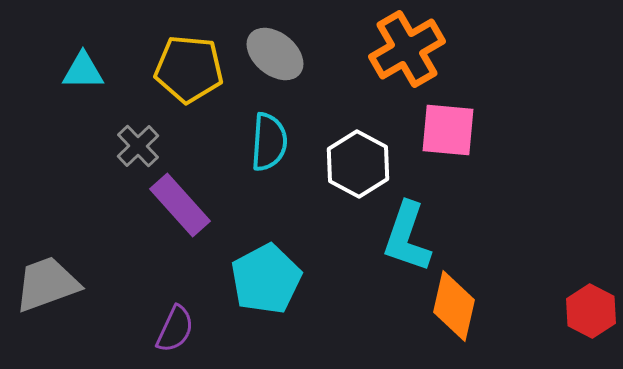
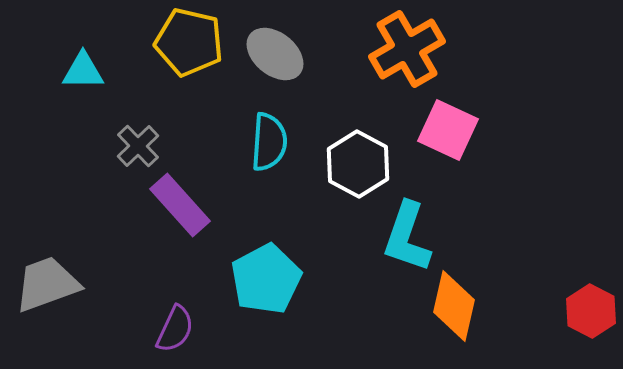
yellow pentagon: moved 27 px up; rotated 8 degrees clockwise
pink square: rotated 20 degrees clockwise
